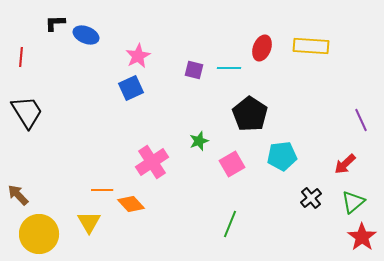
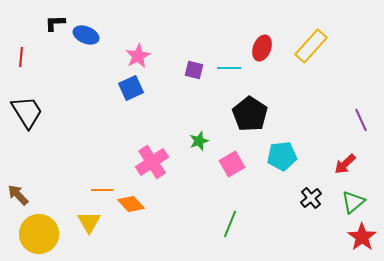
yellow rectangle: rotated 52 degrees counterclockwise
